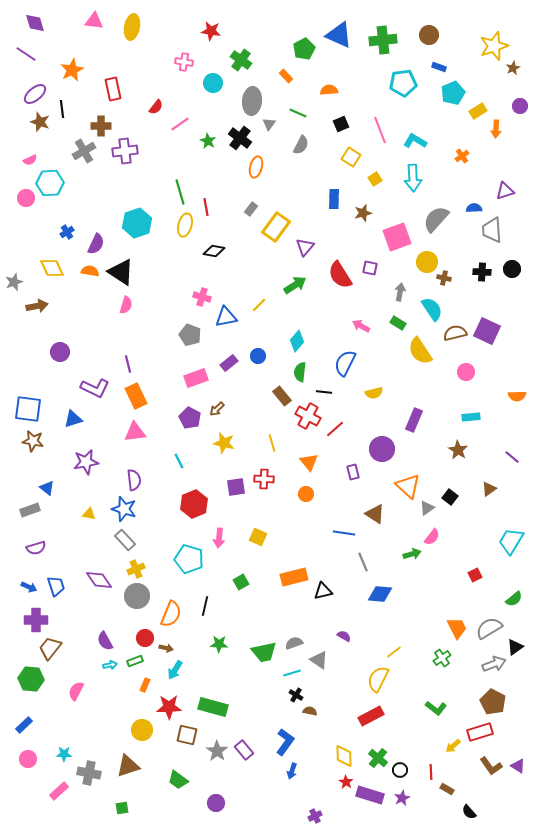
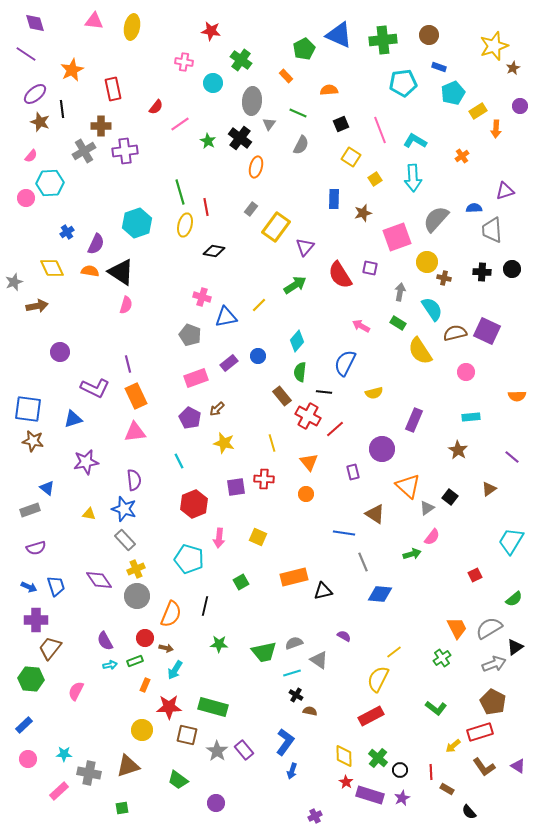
pink semicircle at (30, 160): moved 1 px right, 4 px up; rotated 24 degrees counterclockwise
brown L-shape at (491, 766): moved 7 px left, 1 px down
